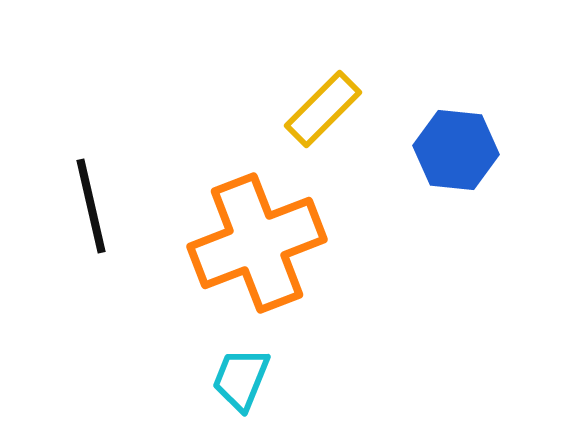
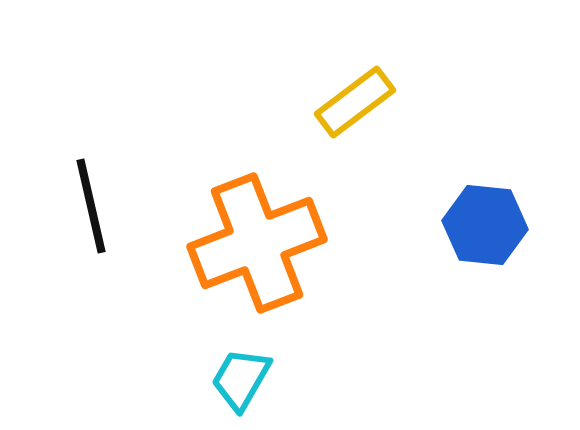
yellow rectangle: moved 32 px right, 7 px up; rotated 8 degrees clockwise
blue hexagon: moved 29 px right, 75 px down
cyan trapezoid: rotated 8 degrees clockwise
